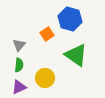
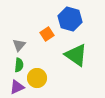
yellow circle: moved 8 px left
purple triangle: moved 2 px left
